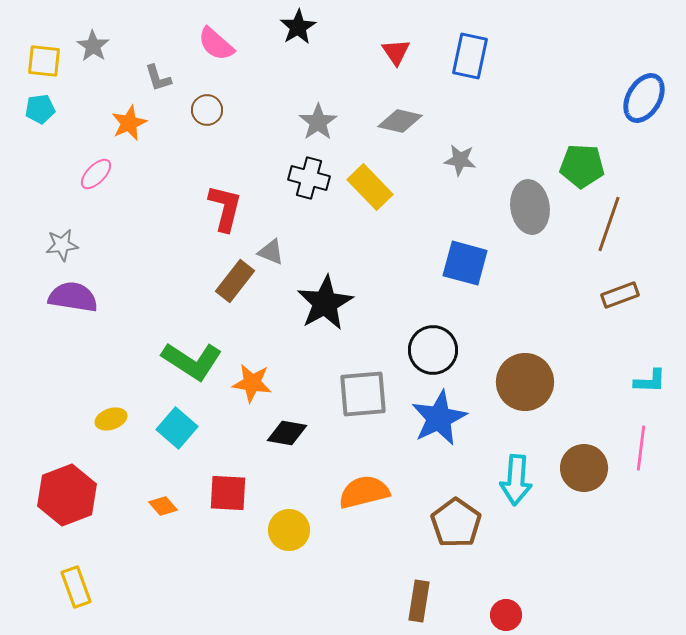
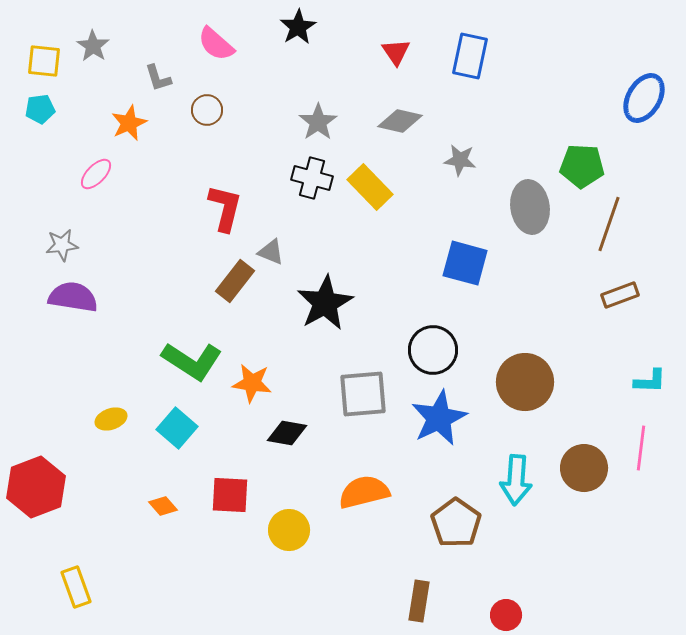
black cross at (309, 178): moved 3 px right
red square at (228, 493): moved 2 px right, 2 px down
red hexagon at (67, 495): moved 31 px left, 8 px up
